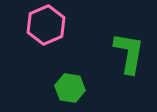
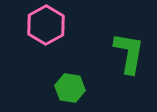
pink hexagon: rotated 6 degrees counterclockwise
